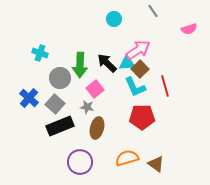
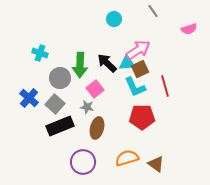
brown square: rotated 18 degrees clockwise
purple circle: moved 3 px right
